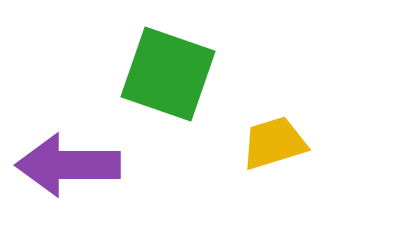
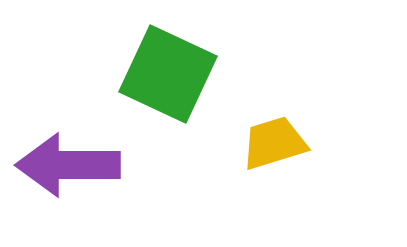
green square: rotated 6 degrees clockwise
